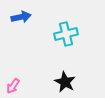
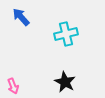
blue arrow: rotated 120 degrees counterclockwise
pink arrow: rotated 56 degrees counterclockwise
